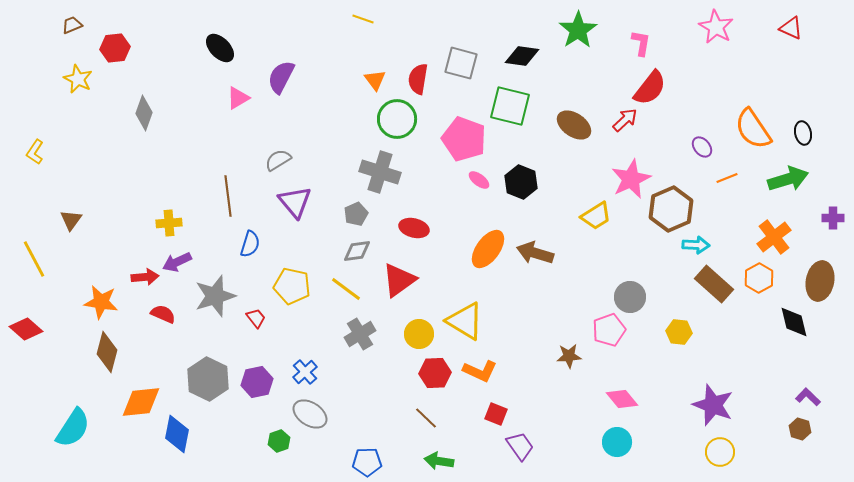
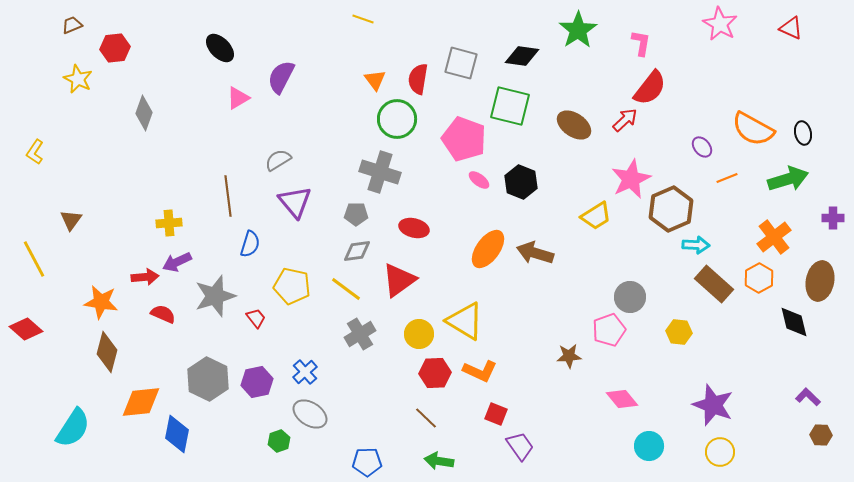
pink star at (716, 27): moved 4 px right, 3 px up
orange semicircle at (753, 129): rotated 27 degrees counterclockwise
gray pentagon at (356, 214): rotated 25 degrees clockwise
brown hexagon at (800, 429): moved 21 px right, 6 px down; rotated 15 degrees counterclockwise
cyan circle at (617, 442): moved 32 px right, 4 px down
